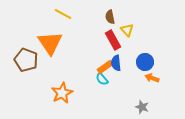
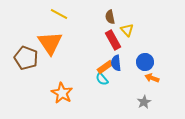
yellow line: moved 4 px left
brown pentagon: moved 2 px up
orange star: rotated 15 degrees counterclockwise
gray star: moved 2 px right, 5 px up; rotated 24 degrees clockwise
